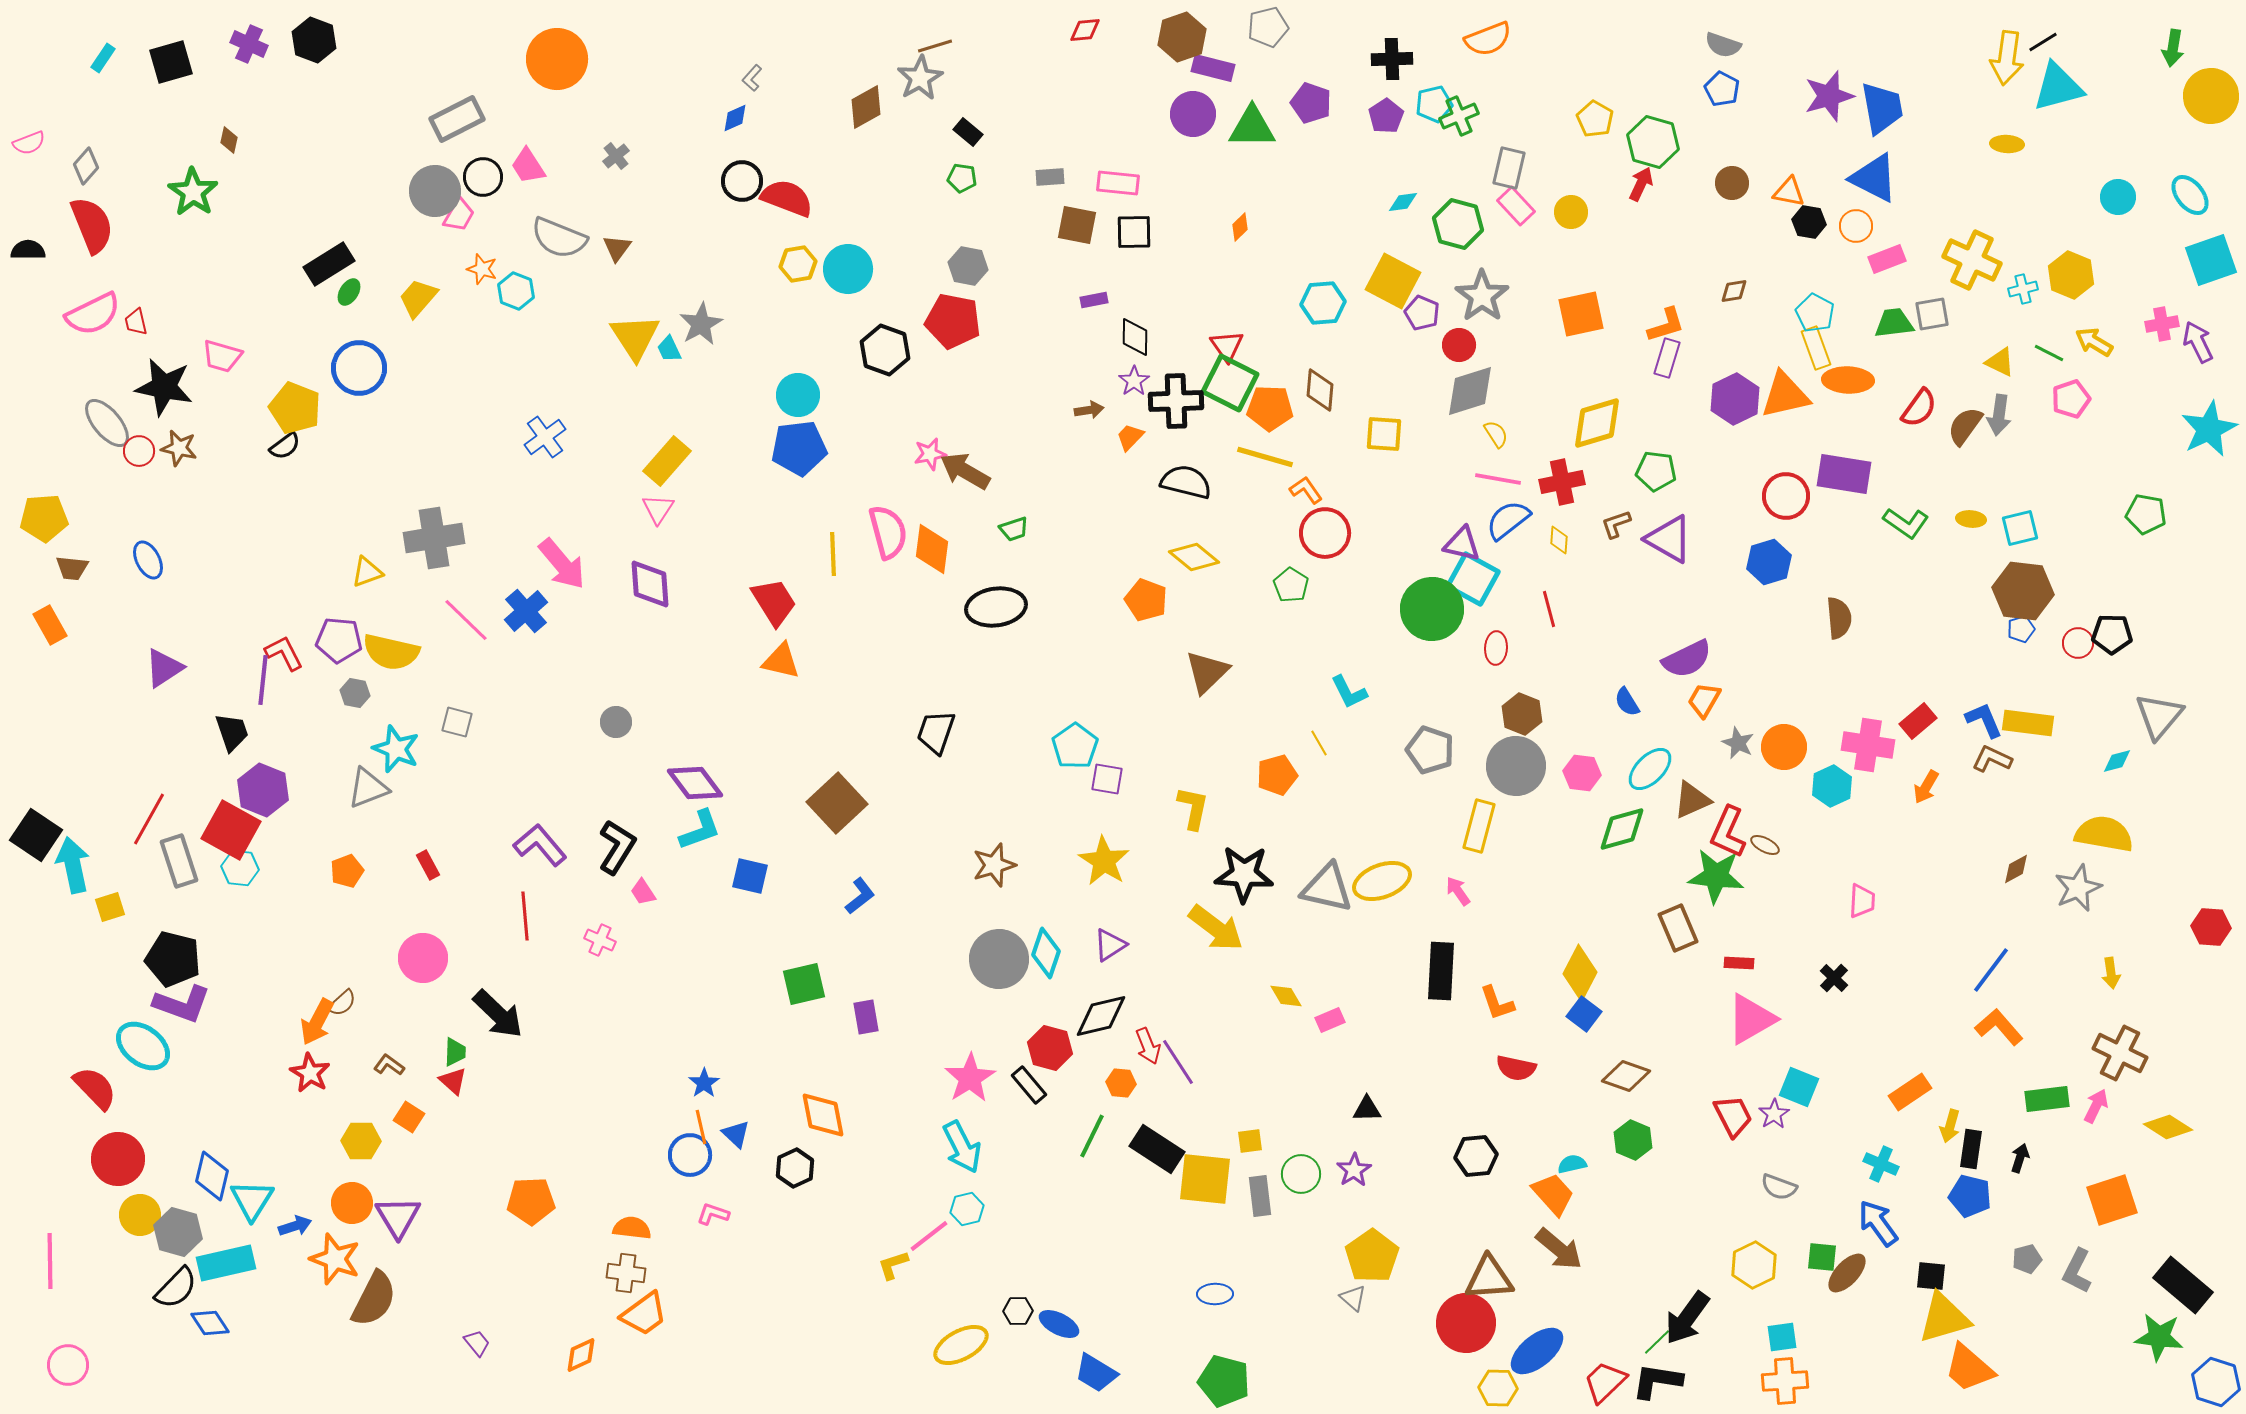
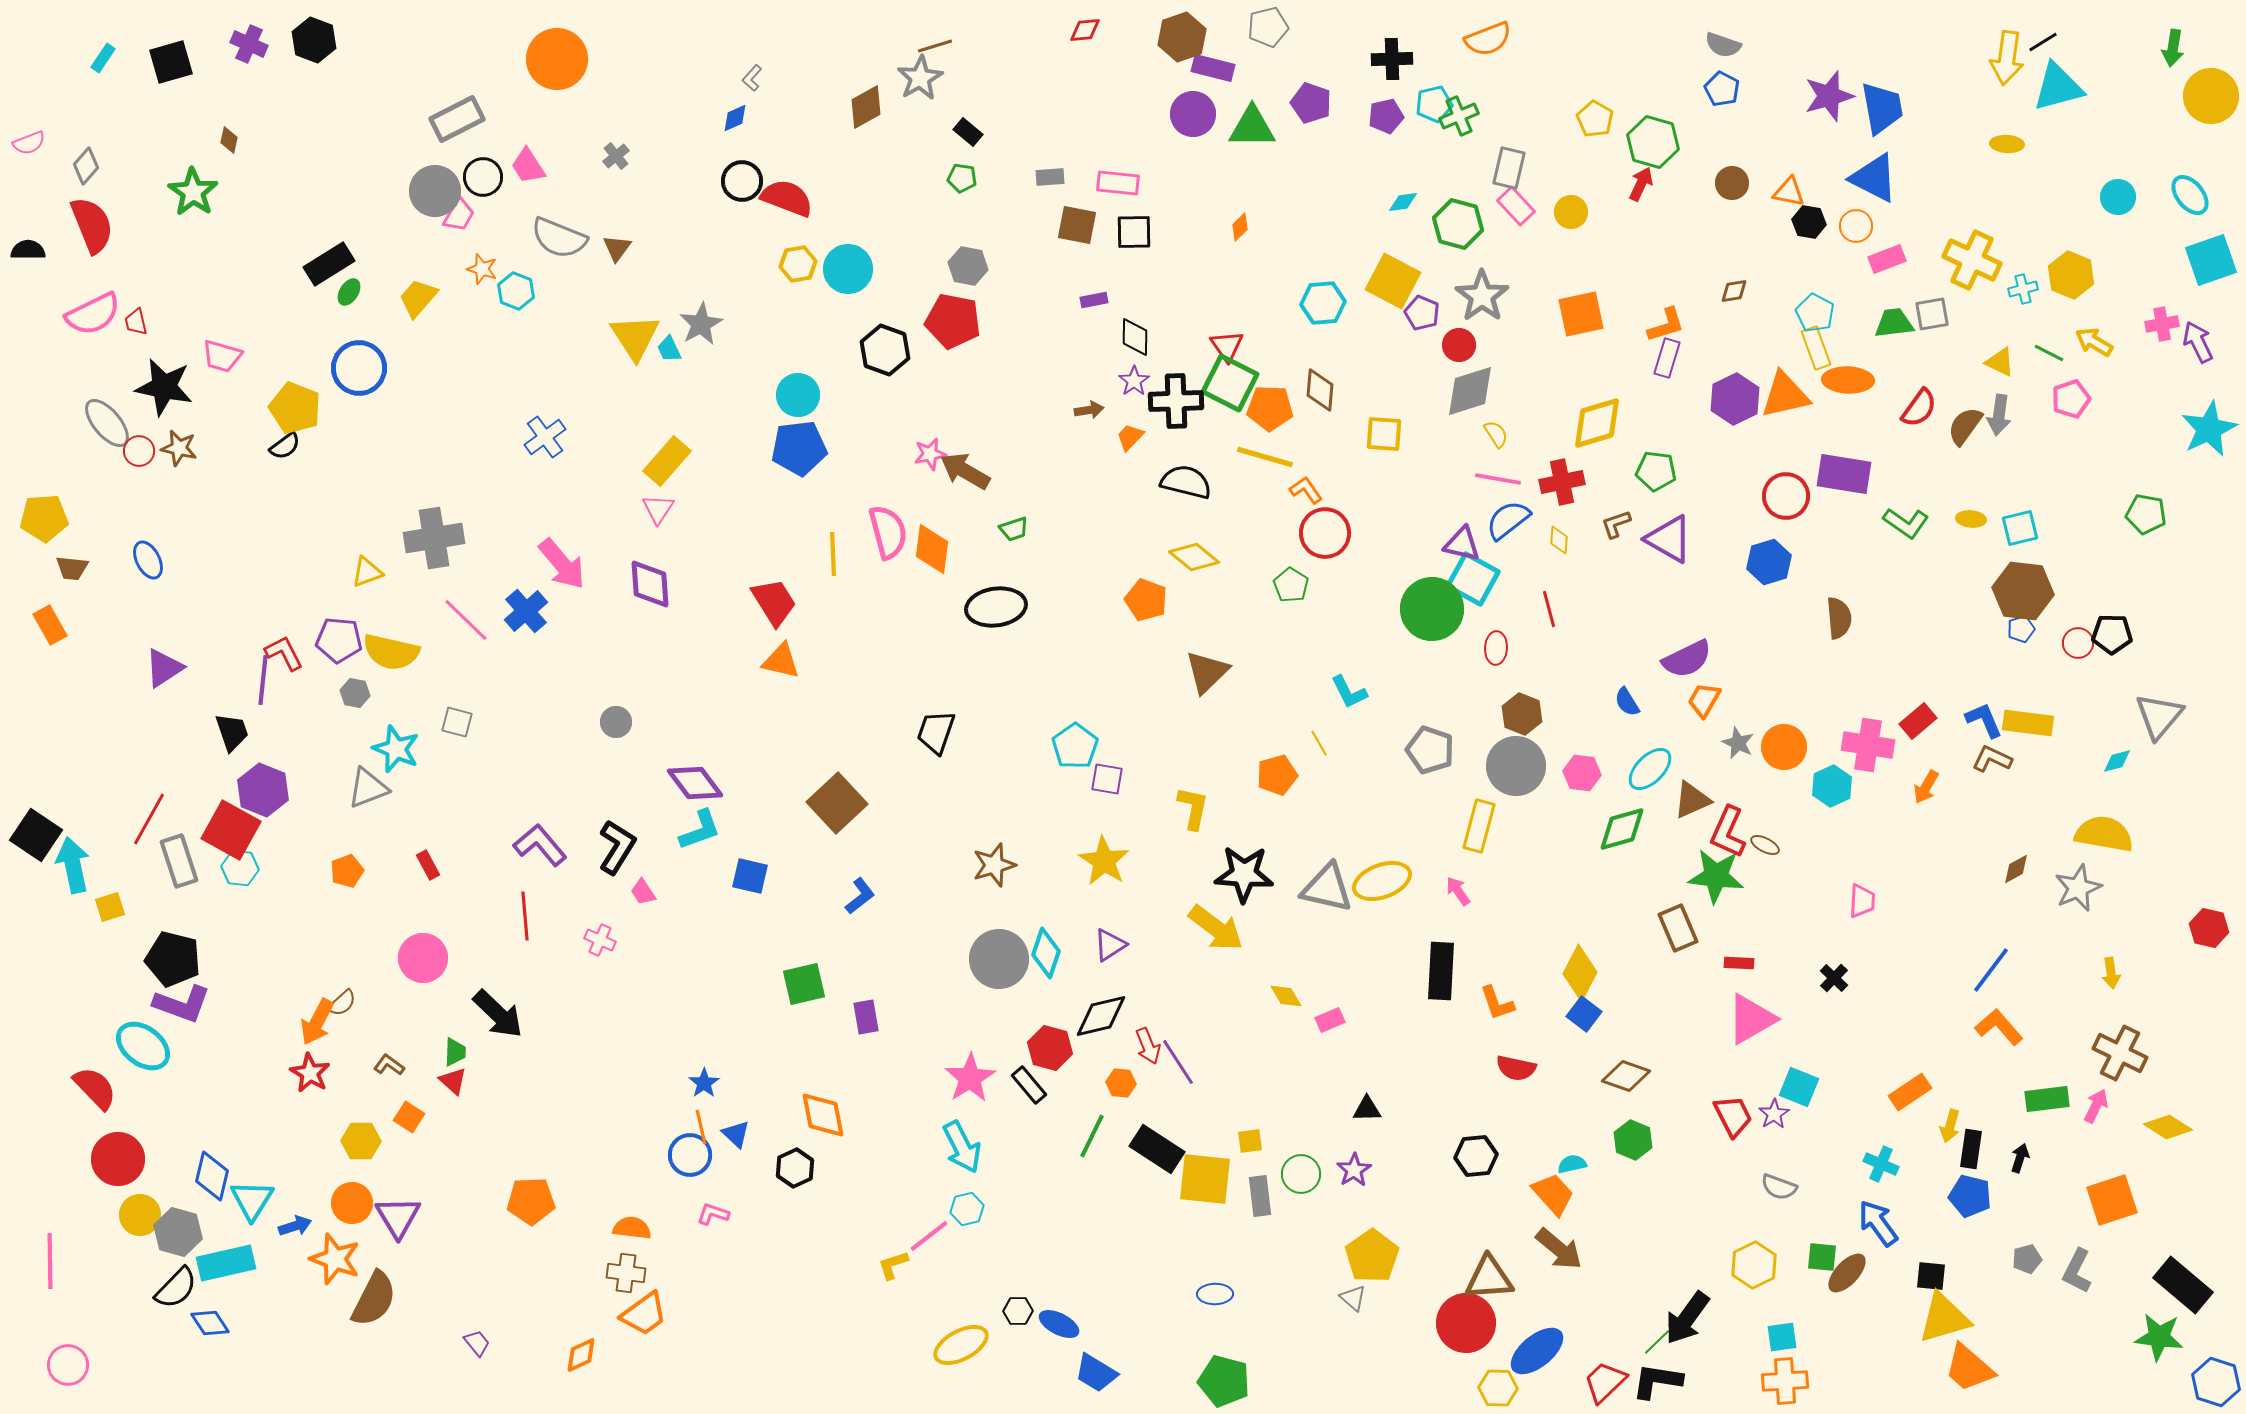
purple pentagon at (1386, 116): rotated 20 degrees clockwise
red hexagon at (2211, 927): moved 2 px left, 1 px down; rotated 9 degrees clockwise
